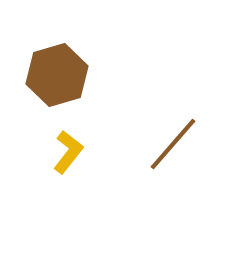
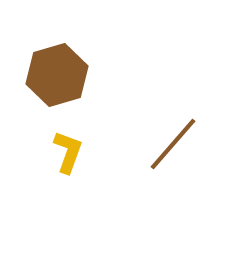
yellow L-shape: rotated 18 degrees counterclockwise
